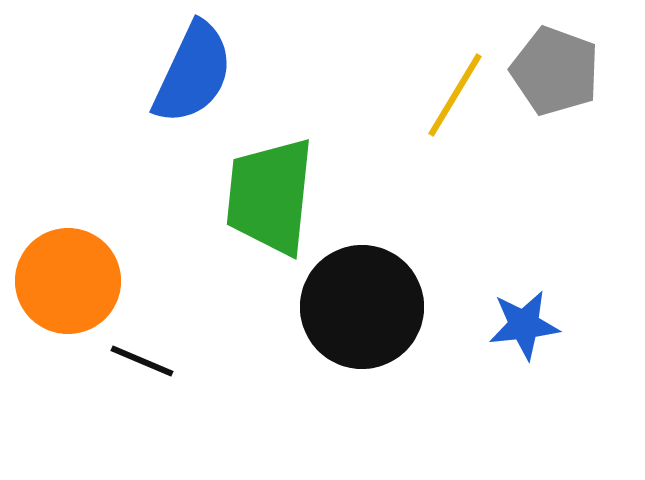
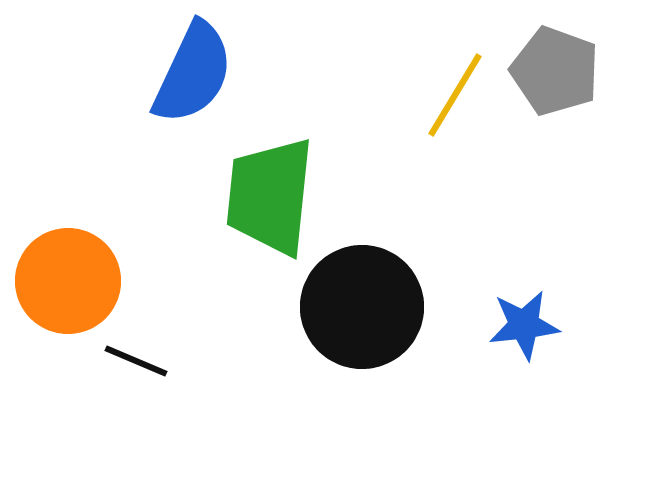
black line: moved 6 px left
